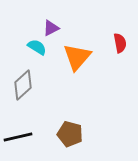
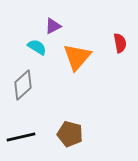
purple triangle: moved 2 px right, 2 px up
black line: moved 3 px right
